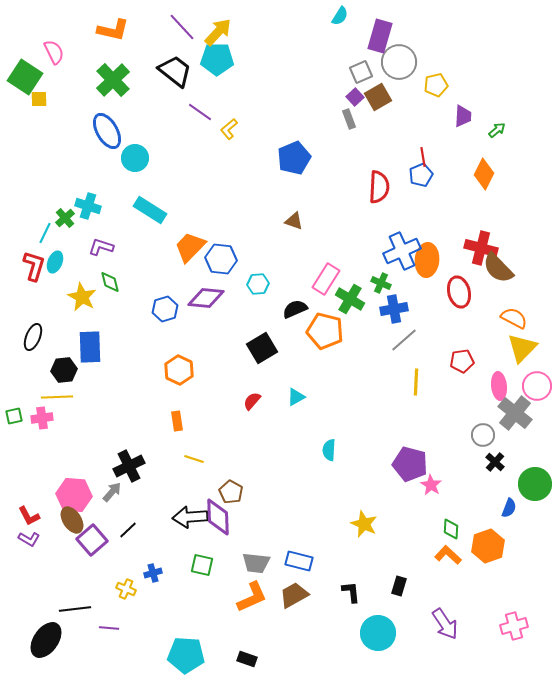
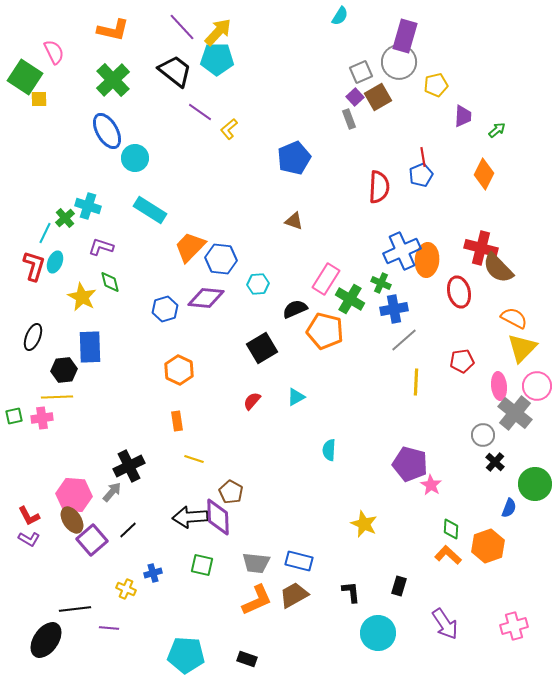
purple rectangle at (380, 36): moved 25 px right
orange L-shape at (252, 597): moved 5 px right, 3 px down
